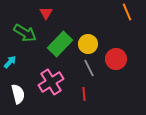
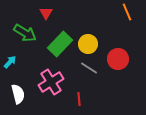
red circle: moved 2 px right
gray line: rotated 30 degrees counterclockwise
red line: moved 5 px left, 5 px down
